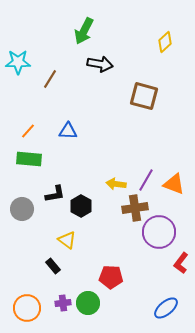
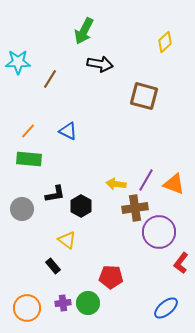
blue triangle: rotated 24 degrees clockwise
